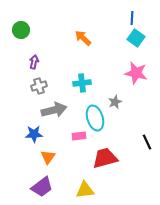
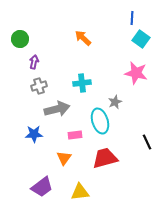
green circle: moved 1 px left, 9 px down
cyan square: moved 5 px right, 1 px down
gray arrow: moved 3 px right, 1 px up
cyan ellipse: moved 5 px right, 3 px down
pink rectangle: moved 4 px left, 1 px up
orange triangle: moved 16 px right, 1 px down
yellow triangle: moved 5 px left, 2 px down
